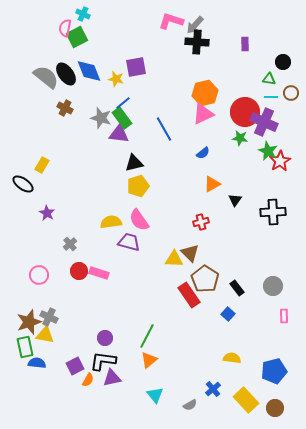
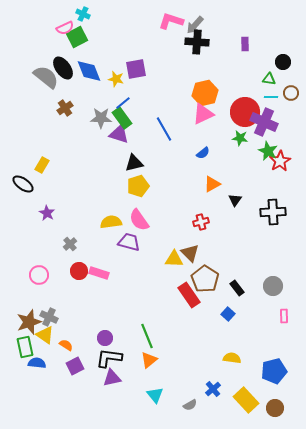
pink semicircle at (65, 28): rotated 126 degrees counterclockwise
purple square at (136, 67): moved 2 px down
black ellipse at (66, 74): moved 3 px left, 6 px up
brown cross at (65, 108): rotated 28 degrees clockwise
gray star at (101, 118): rotated 15 degrees counterclockwise
purple triangle at (119, 134): rotated 10 degrees clockwise
yellow triangle at (45, 335): rotated 24 degrees clockwise
green line at (147, 336): rotated 50 degrees counterclockwise
black L-shape at (103, 361): moved 6 px right, 3 px up
orange semicircle at (88, 380): moved 22 px left, 35 px up; rotated 88 degrees counterclockwise
